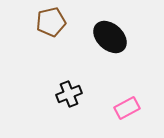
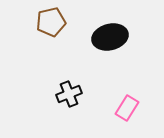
black ellipse: rotated 56 degrees counterclockwise
pink rectangle: rotated 30 degrees counterclockwise
